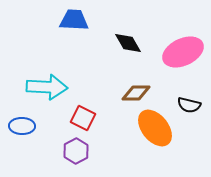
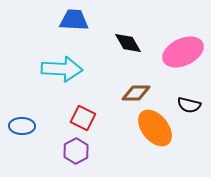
cyan arrow: moved 15 px right, 18 px up
